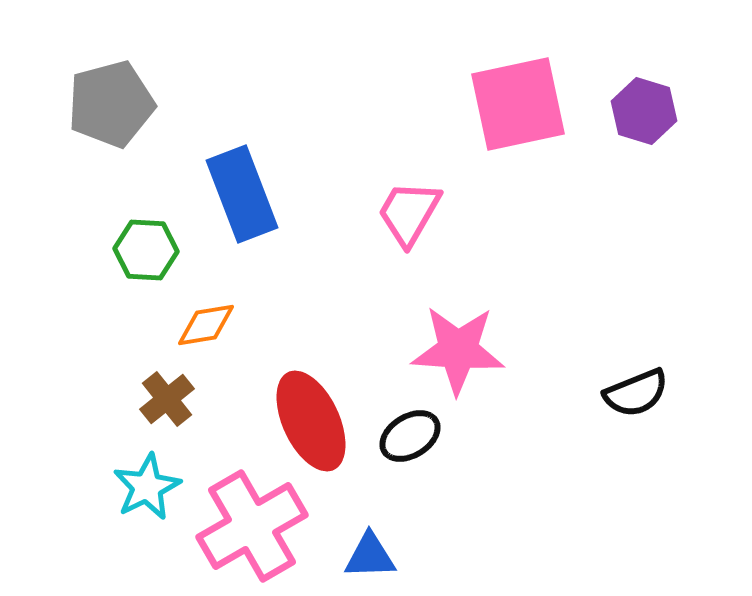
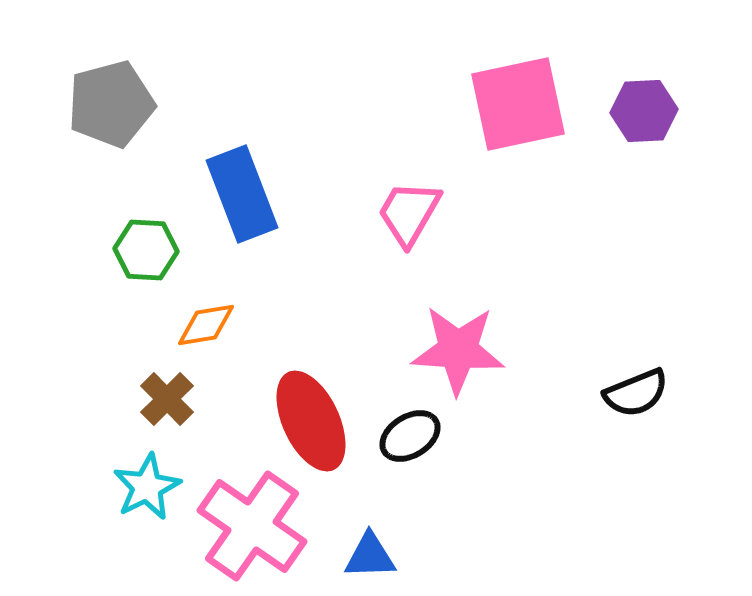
purple hexagon: rotated 20 degrees counterclockwise
brown cross: rotated 6 degrees counterclockwise
pink cross: rotated 25 degrees counterclockwise
